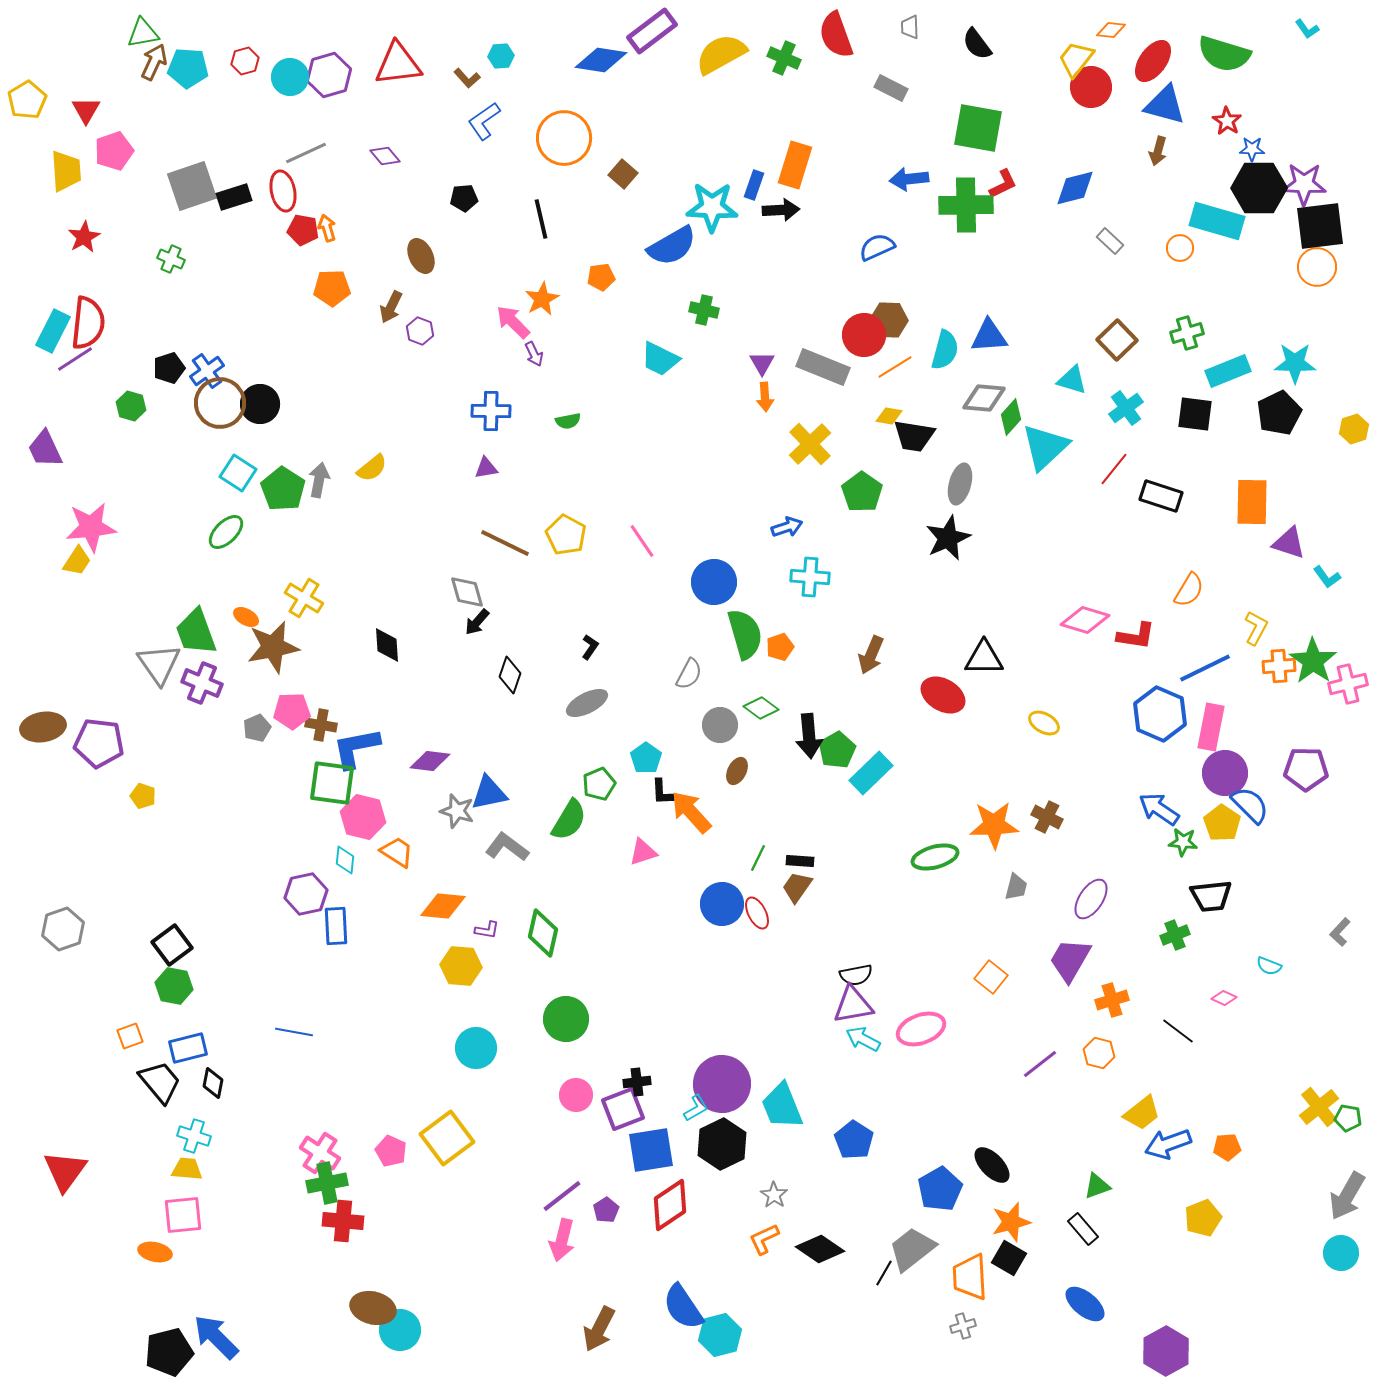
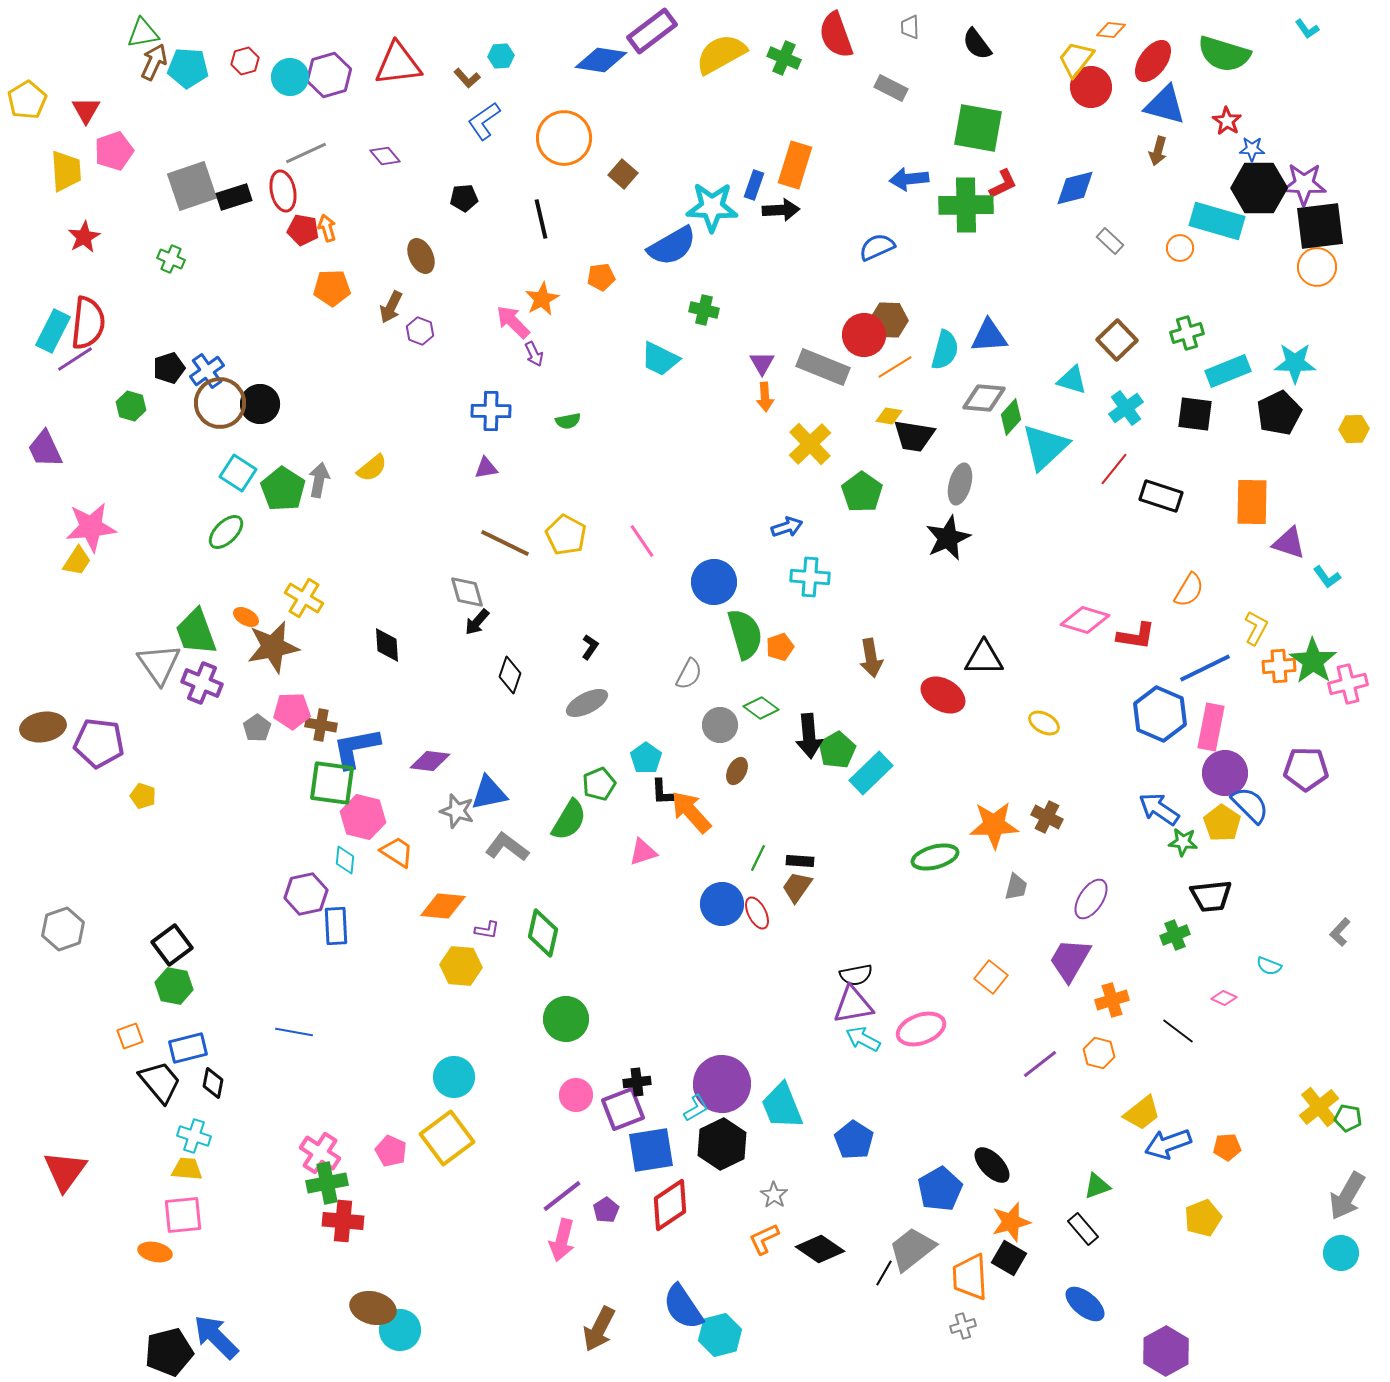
yellow hexagon at (1354, 429): rotated 16 degrees clockwise
brown arrow at (871, 655): moved 3 px down; rotated 33 degrees counterclockwise
gray pentagon at (257, 728): rotated 12 degrees counterclockwise
cyan circle at (476, 1048): moved 22 px left, 29 px down
